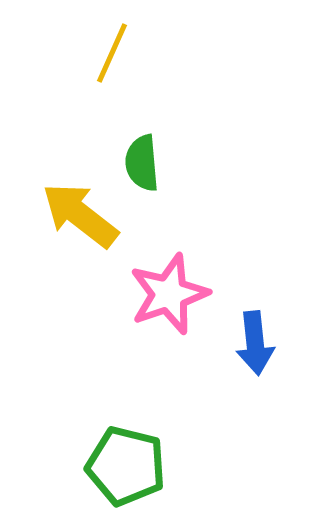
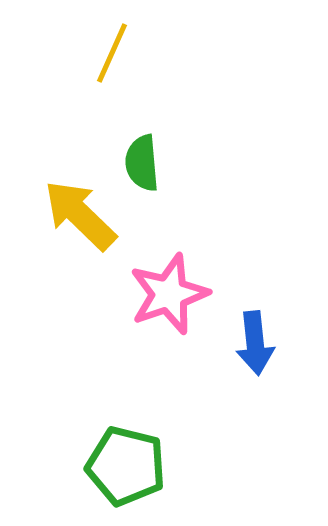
yellow arrow: rotated 6 degrees clockwise
